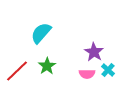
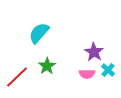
cyan semicircle: moved 2 px left
red line: moved 6 px down
